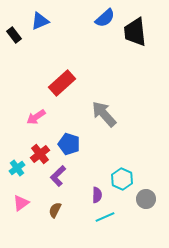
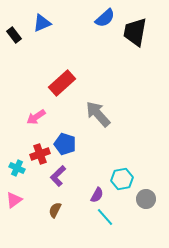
blue triangle: moved 2 px right, 2 px down
black trapezoid: rotated 16 degrees clockwise
gray arrow: moved 6 px left
blue pentagon: moved 4 px left
red cross: rotated 18 degrees clockwise
cyan cross: rotated 28 degrees counterclockwise
cyan hexagon: rotated 25 degrees clockwise
purple semicircle: rotated 28 degrees clockwise
pink triangle: moved 7 px left, 3 px up
cyan line: rotated 72 degrees clockwise
